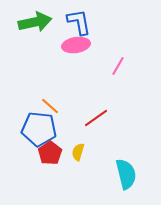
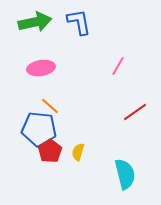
pink ellipse: moved 35 px left, 23 px down
red line: moved 39 px right, 6 px up
red pentagon: moved 2 px up
cyan semicircle: moved 1 px left
